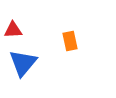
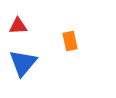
red triangle: moved 5 px right, 4 px up
